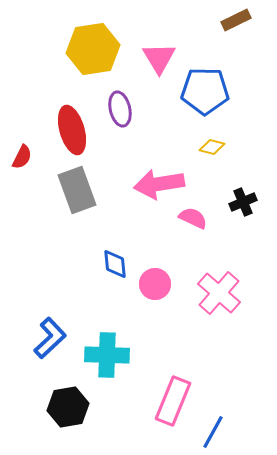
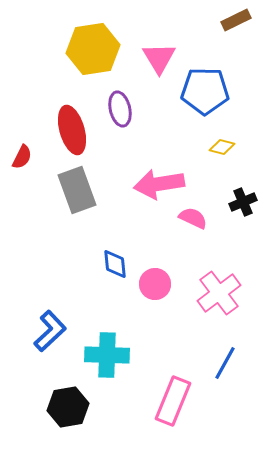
yellow diamond: moved 10 px right
pink cross: rotated 12 degrees clockwise
blue L-shape: moved 7 px up
blue line: moved 12 px right, 69 px up
